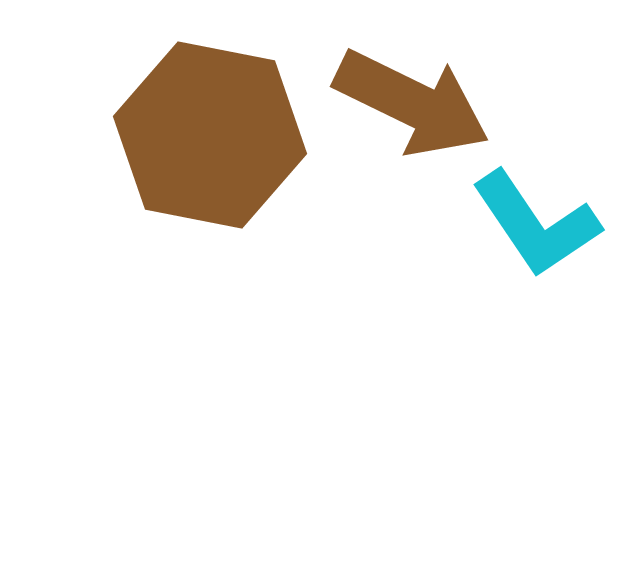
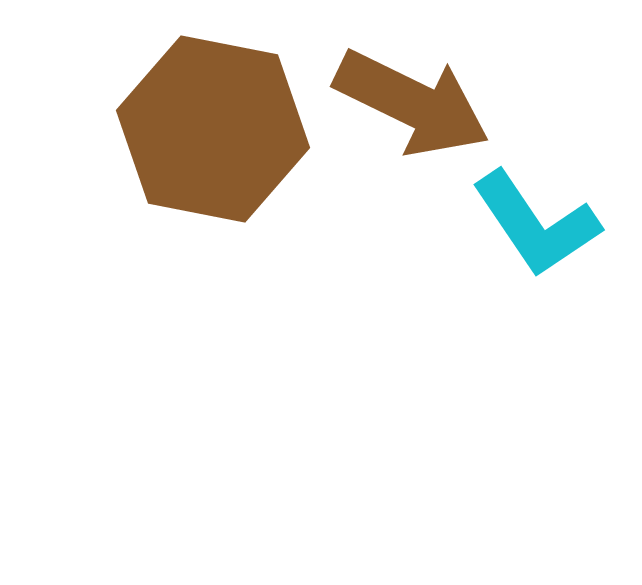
brown hexagon: moved 3 px right, 6 px up
